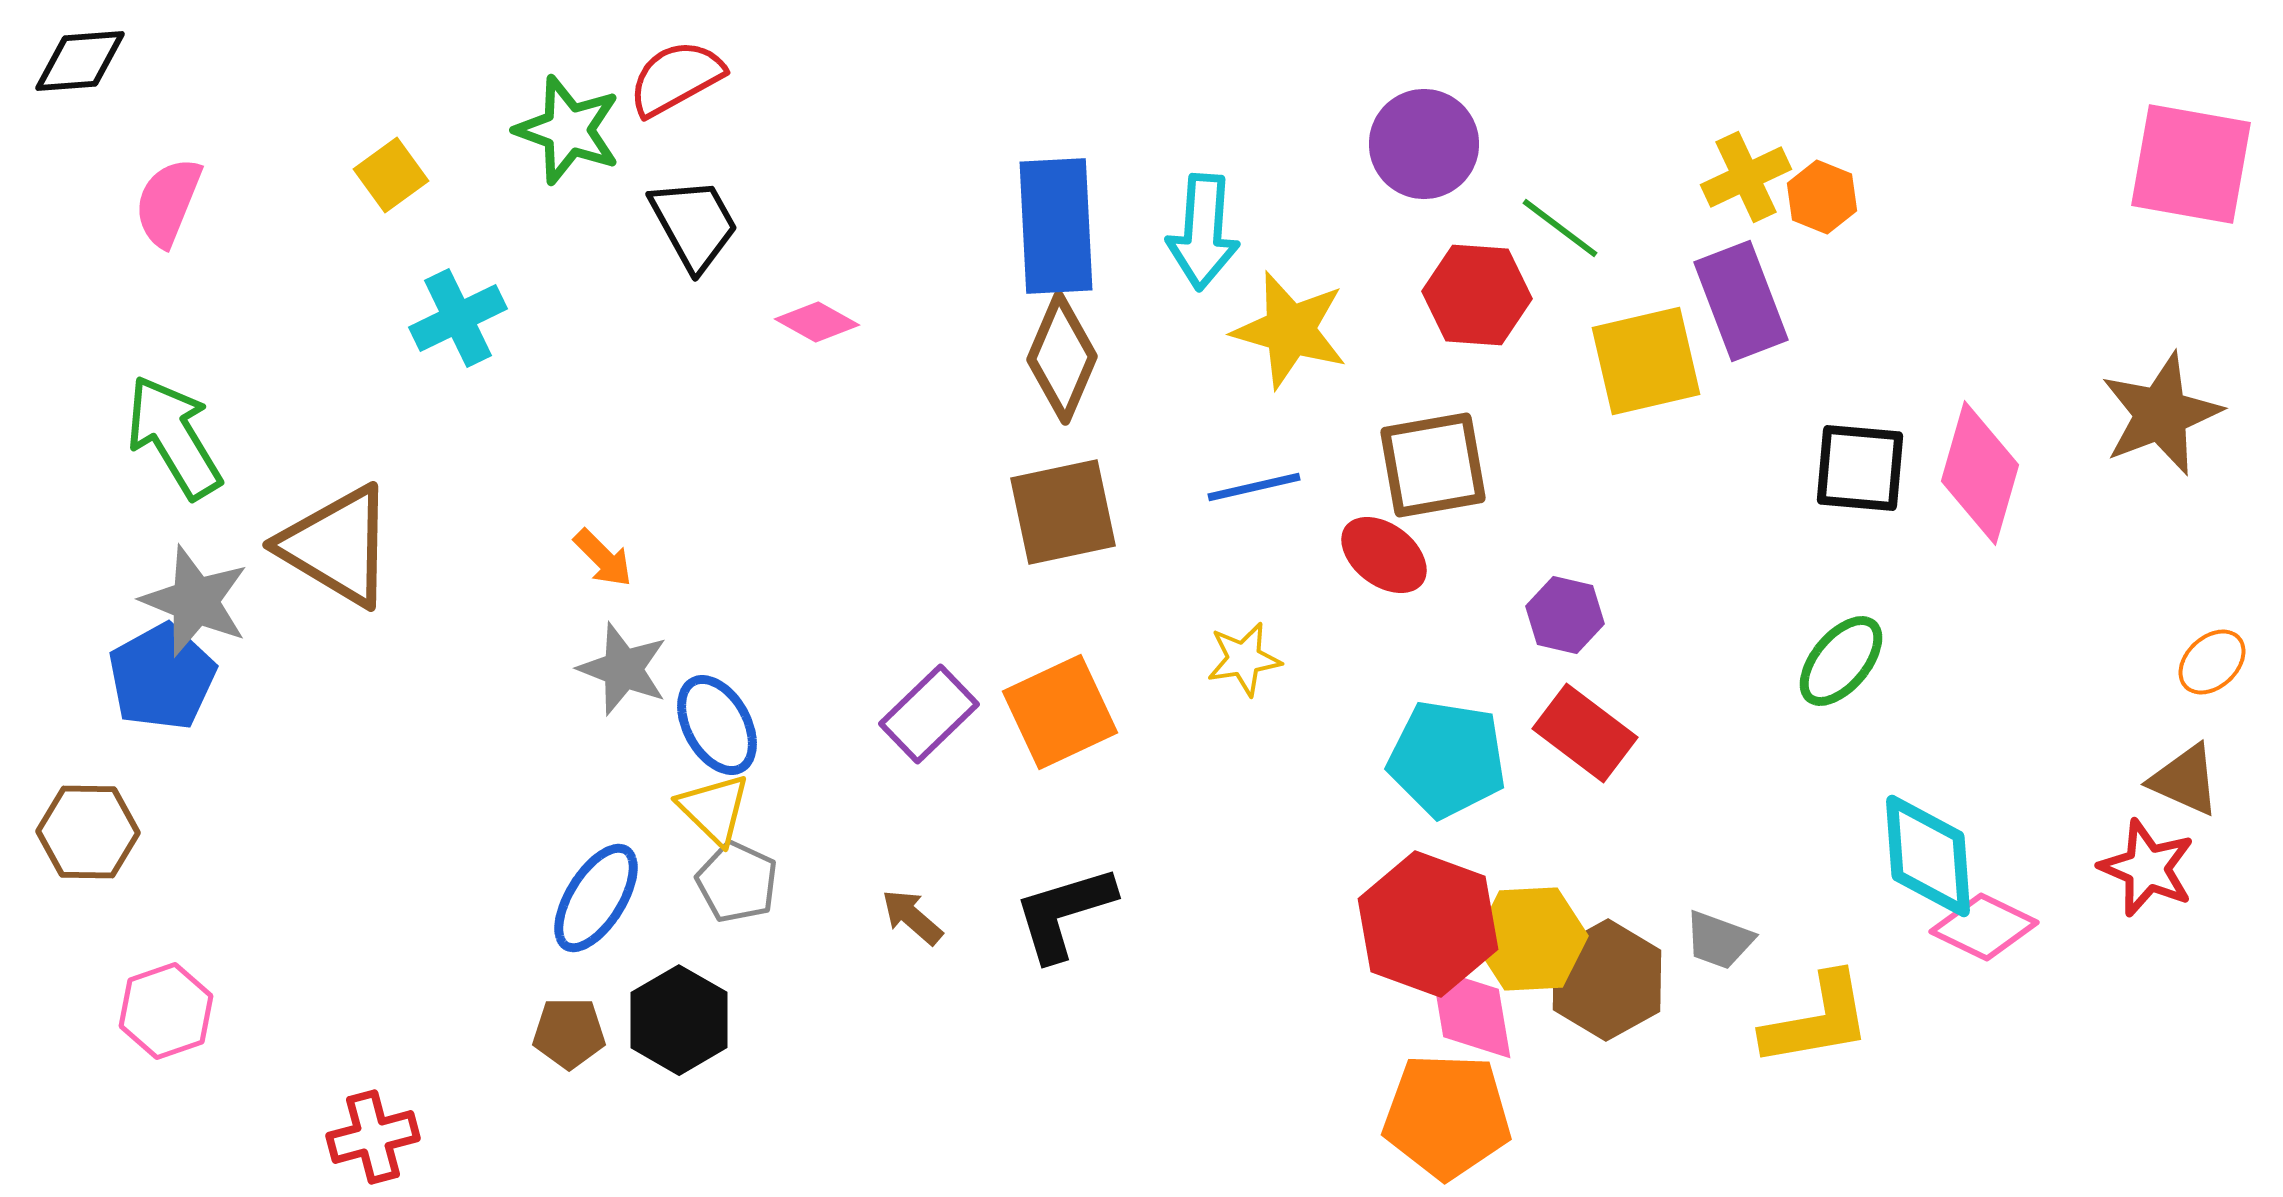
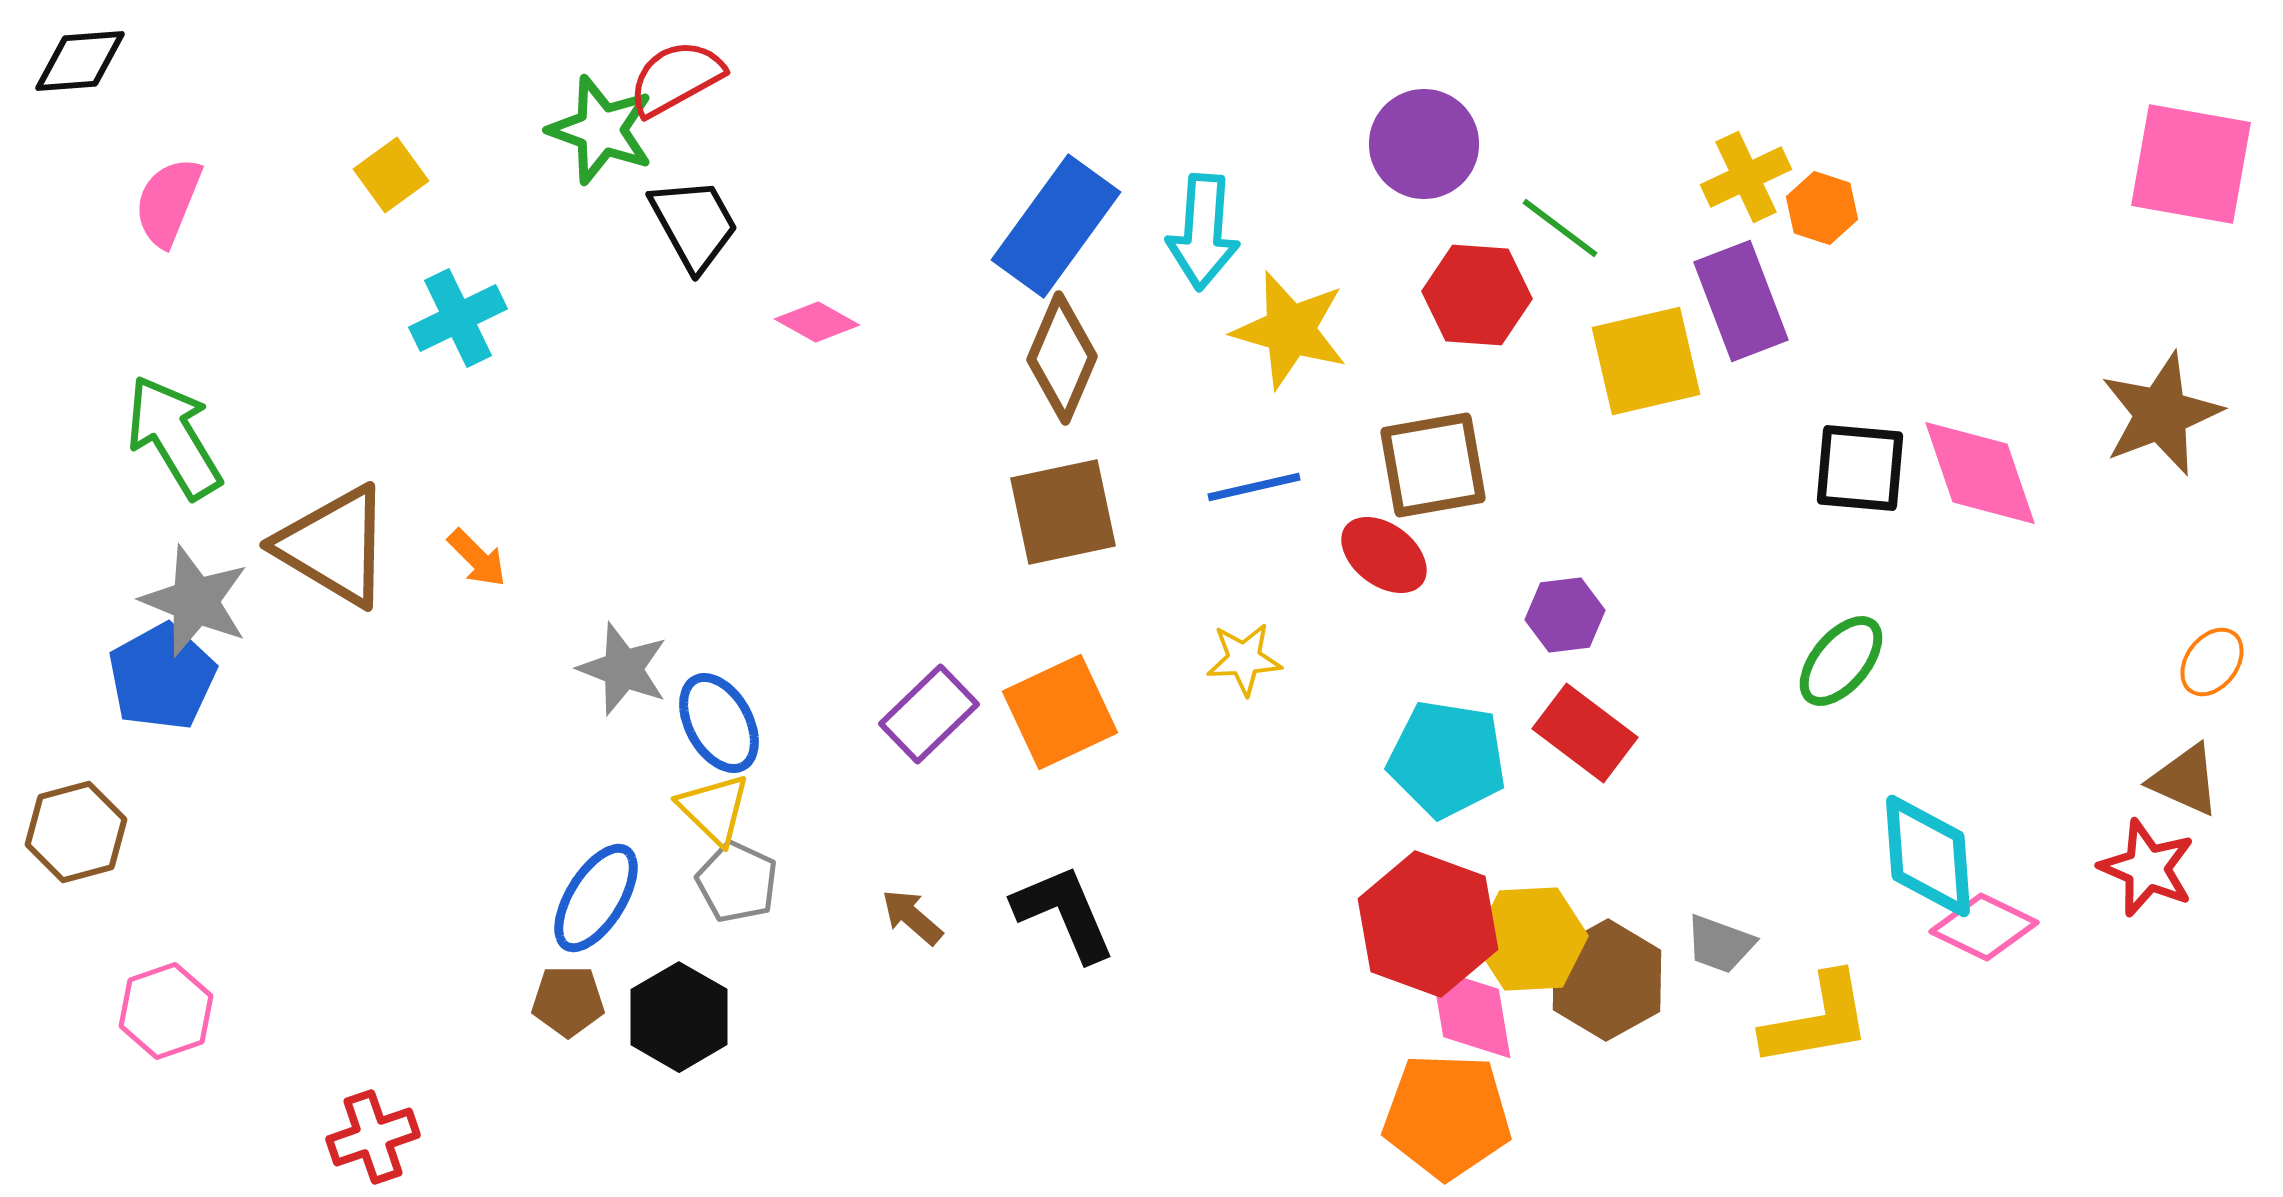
green star at (568, 130): moved 33 px right
orange hexagon at (1822, 197): moved 11 px down; rotated 4 degrees counterclockwise
blue rectangle at (1056, 226): rotated 39 degrees clockwise
pink diamond at (1980, 473): rotated 35 degrees counterclockwise
brown triangle at (337, 546): moved 3 px left
orange arrow at (603, 558): moved 126 px left
purple hexagon at (1565, 615): rotated 20 degrees counterclockwise
yellow star at (1244, 659): rotated 6 degrees clockwise
orange ellipse at (2212, 662): rotated 10 degrees counterclockwise
blue ellipse at (717, 725): moved 2 px right, 2 px up
brown hexagon at (88, 832): moved 12 px left; rotated 16 degrees counterclockwise
black L-shape at (1064, 913): rotated 84 degrees clockwise
gray trapezoid at (1719, 940): moved 1 px right, 4 px down
black hexagon at (679, 1020): moved 3 px up
brown pentagon at (569, 1033): moved 1 px left, 32 px up
red cross at (373, 1137): rotated 4 degrees counterclockwise
